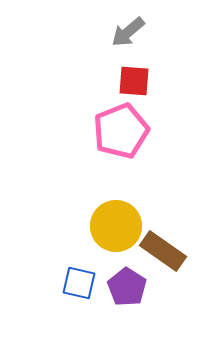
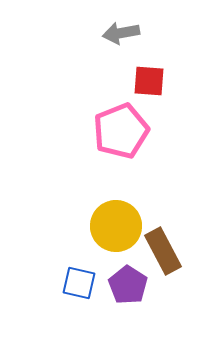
gray arrow: moved 7 px left, 1 px down; rotated 30 degrees clockwise
red square: moved 15 px right
brown rectangle: rotated 27 degrees clockwise
purple pentagon: moved 1 px right, 2 px up
